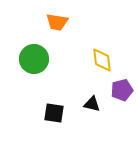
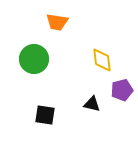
black square: moved 9 px left, 2 px down
